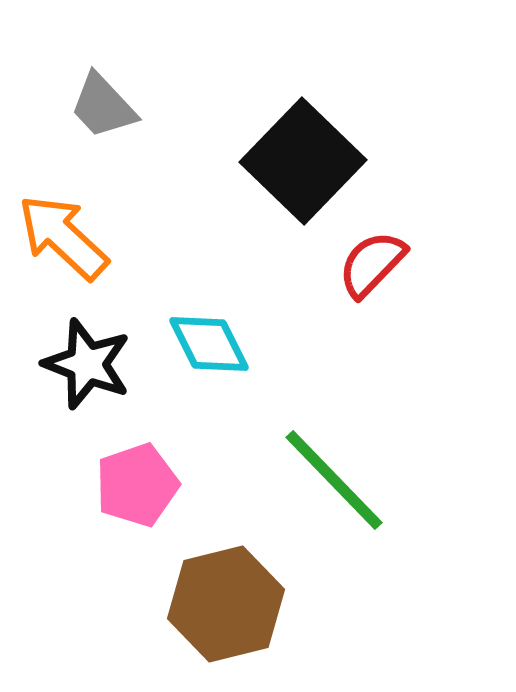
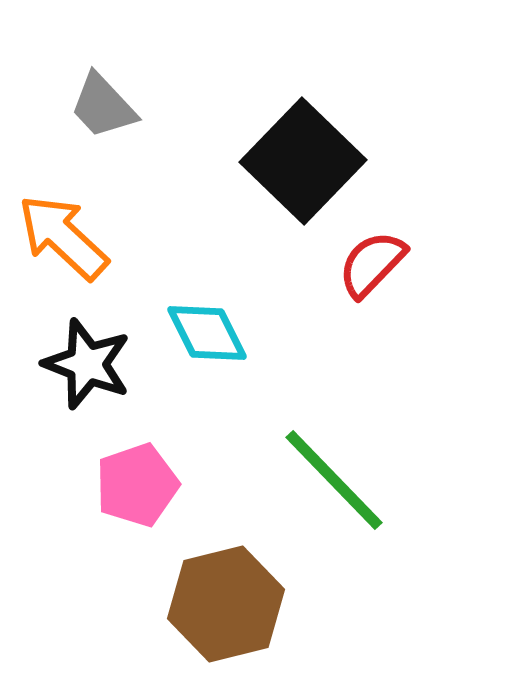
cyan diamond: moved 2 px left, 11 px up
